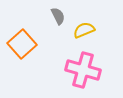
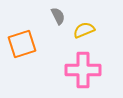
orange square: rotated 24 degrees clockwise
pink cross: rotated 16 degrees counterclockwise
